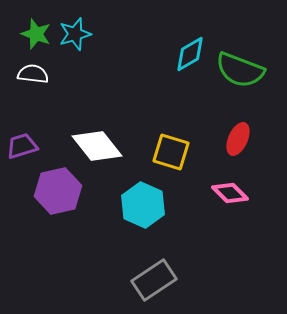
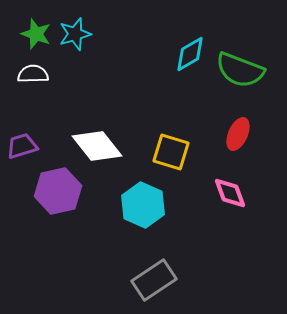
white semicircle: rotated 8 degrees counterclockwise
red ellipse: moved 5 px up
pink diamond: rotated 24 degrees clockwise
